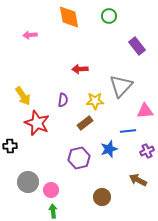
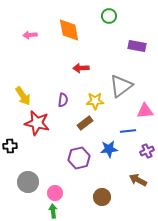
orange diamond: moved 13 px down
purple rectangle: rotated 42 degrees counterclockwise
red arrow: moved 1 px right, 1 px up
gray triangle: rotated 10 degrees clockwise
red star: rotated 10 degrees counterclockwise
blue star: rotated 12 degrees clockwise
pink circle: moved 4 px right, 3 px down
